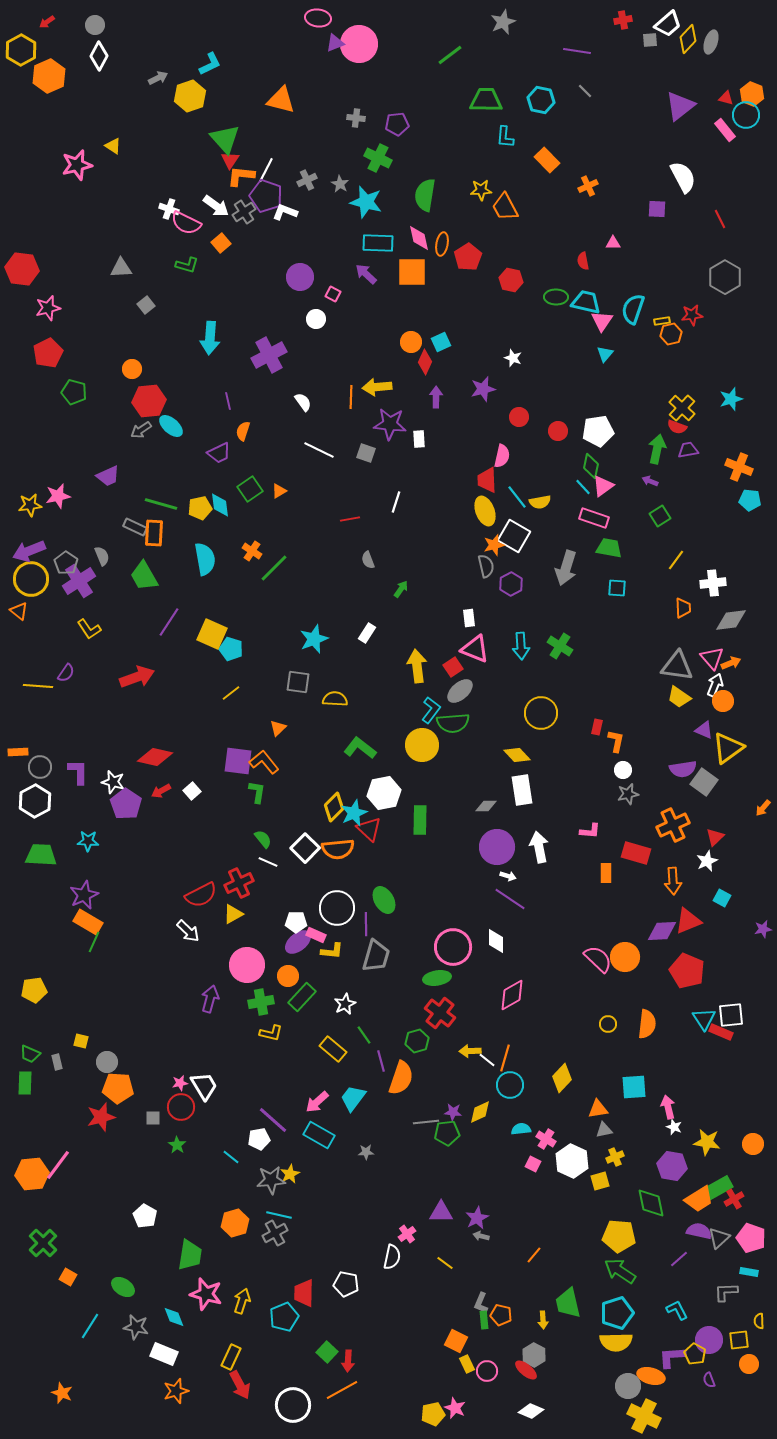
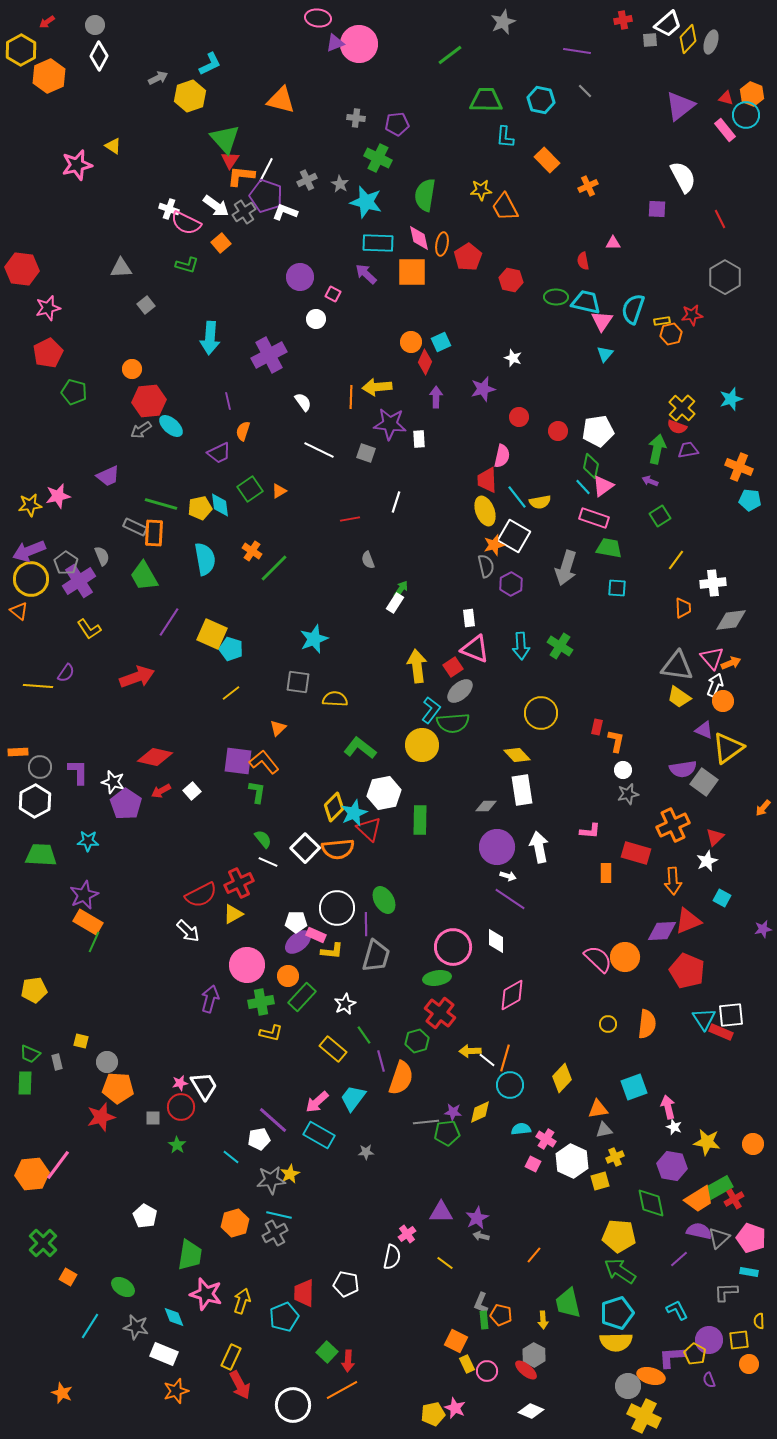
white rectangle at (367, 633): moved 28 px right, 30 px up
cyan square at (634, 1087): rotated 16 degrees counterclockwise
